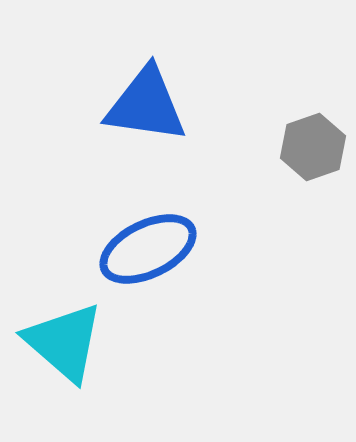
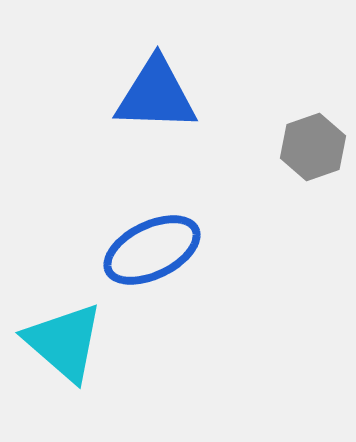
blue triangle: moved 10 px right, 10 px up; rotated 6 degrees counterclockwise
blue ellipse: moved 4 px right, 1 px down
